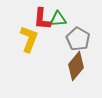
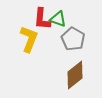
green triangle: rotated 24 degrees clockwise
gray pentagon: moved 5 px left
brown diamond: moved 1 px left, 9 px down; rotated 12 degrees clockwise
